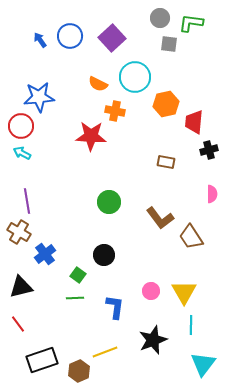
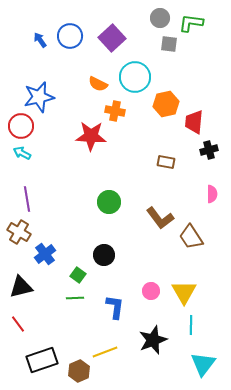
blue star: rotated 8 degrees counterclockwise
purple line: moved 2 px up
